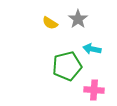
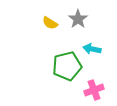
pink cross: rotated 24 degrees counterclockwise
